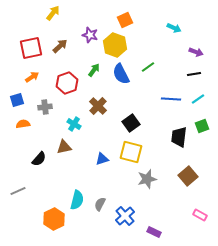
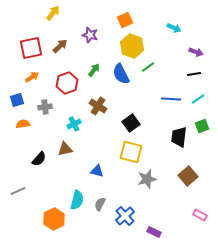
yellow hexagon: moved 17 px right, 1 px down
brown cross: rotated 12 degrees counterclockwise
cyan cross: rotated 32 degrees clockwise
brown triangle: moved 1 px right, 2 px down
blue triangle: moved 5 px left, 12 px down; rotated 32 degrees clockwise
